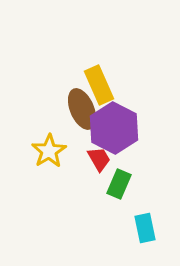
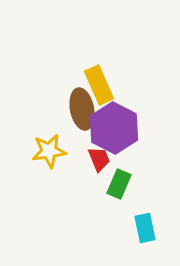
brown ellipse: rotated 12 degrees clockwise
yellow star: rotated 24 degrees clockwise
red trapezoid: rotated 8 degrees clockwise
